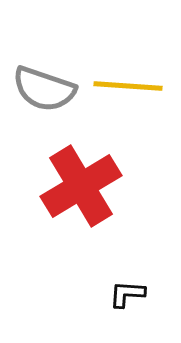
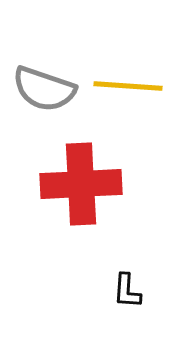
red cross: moved 2 px up; rotated 28 degrees clockwise
black L-shape: moved 3 px up; rotated 90 degrees counterclockwise
